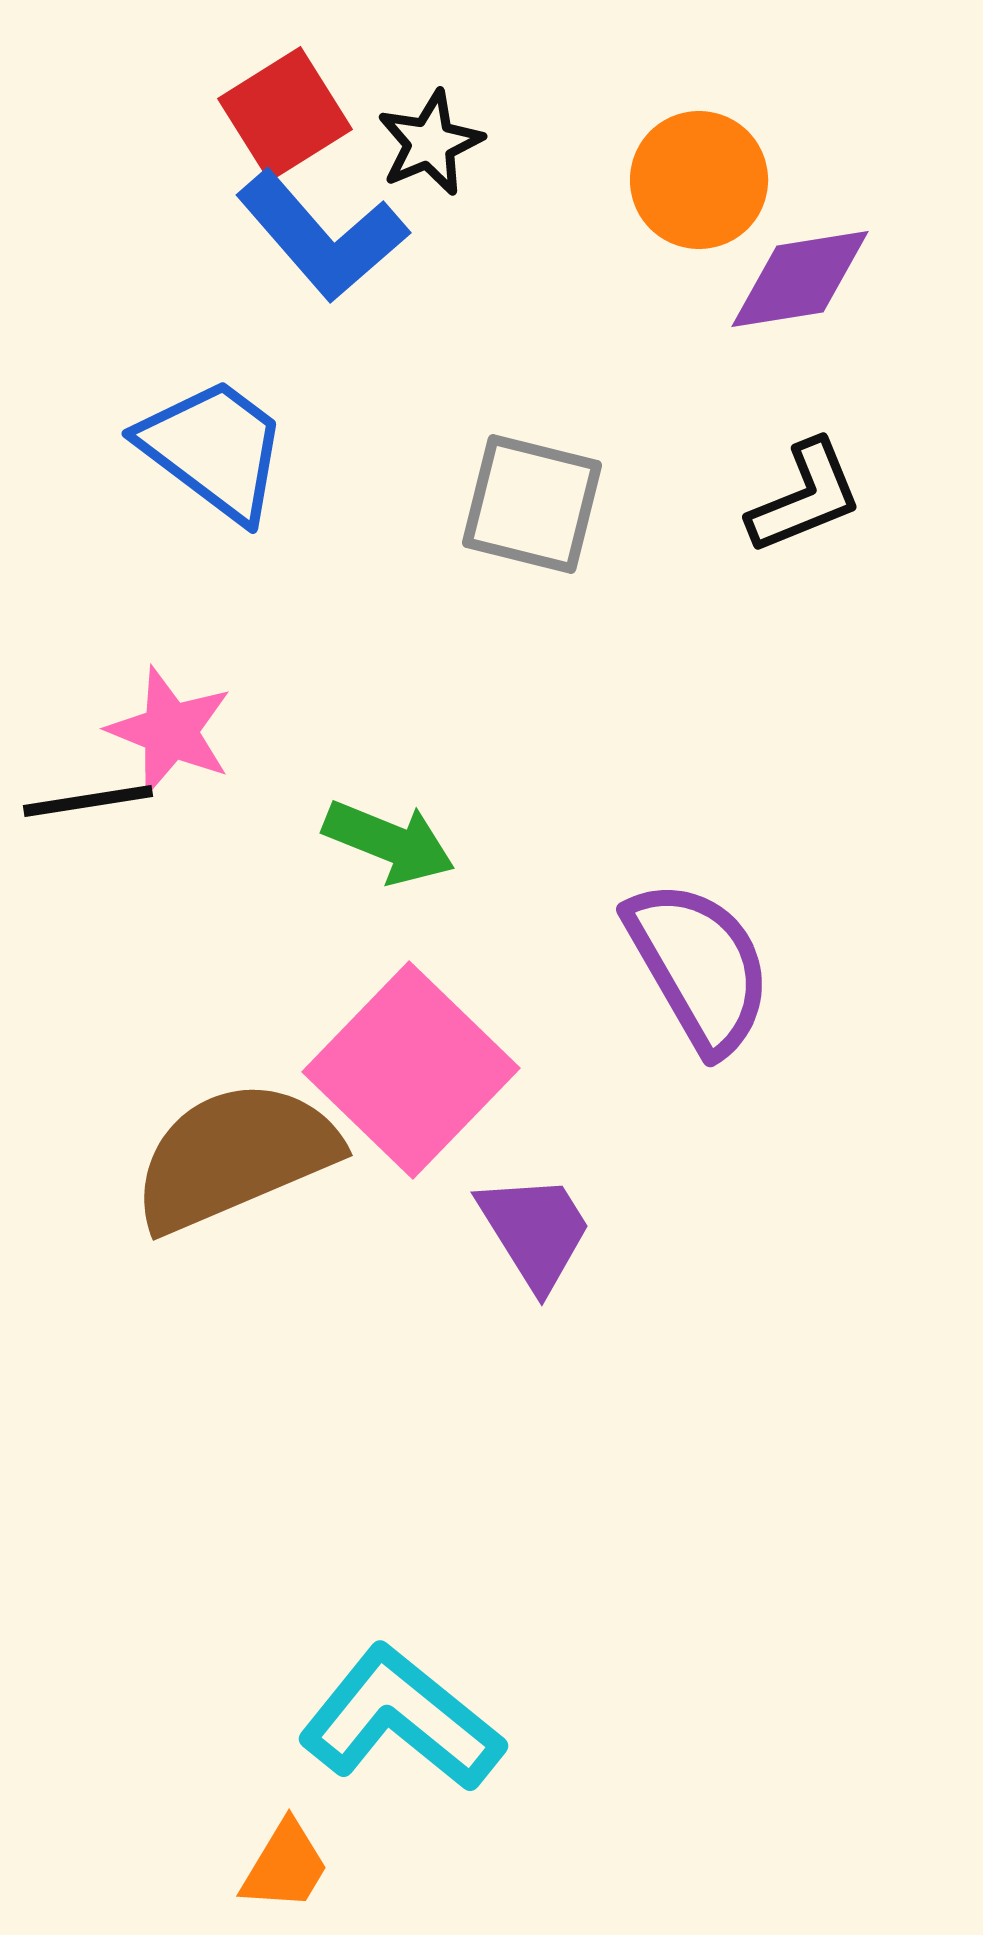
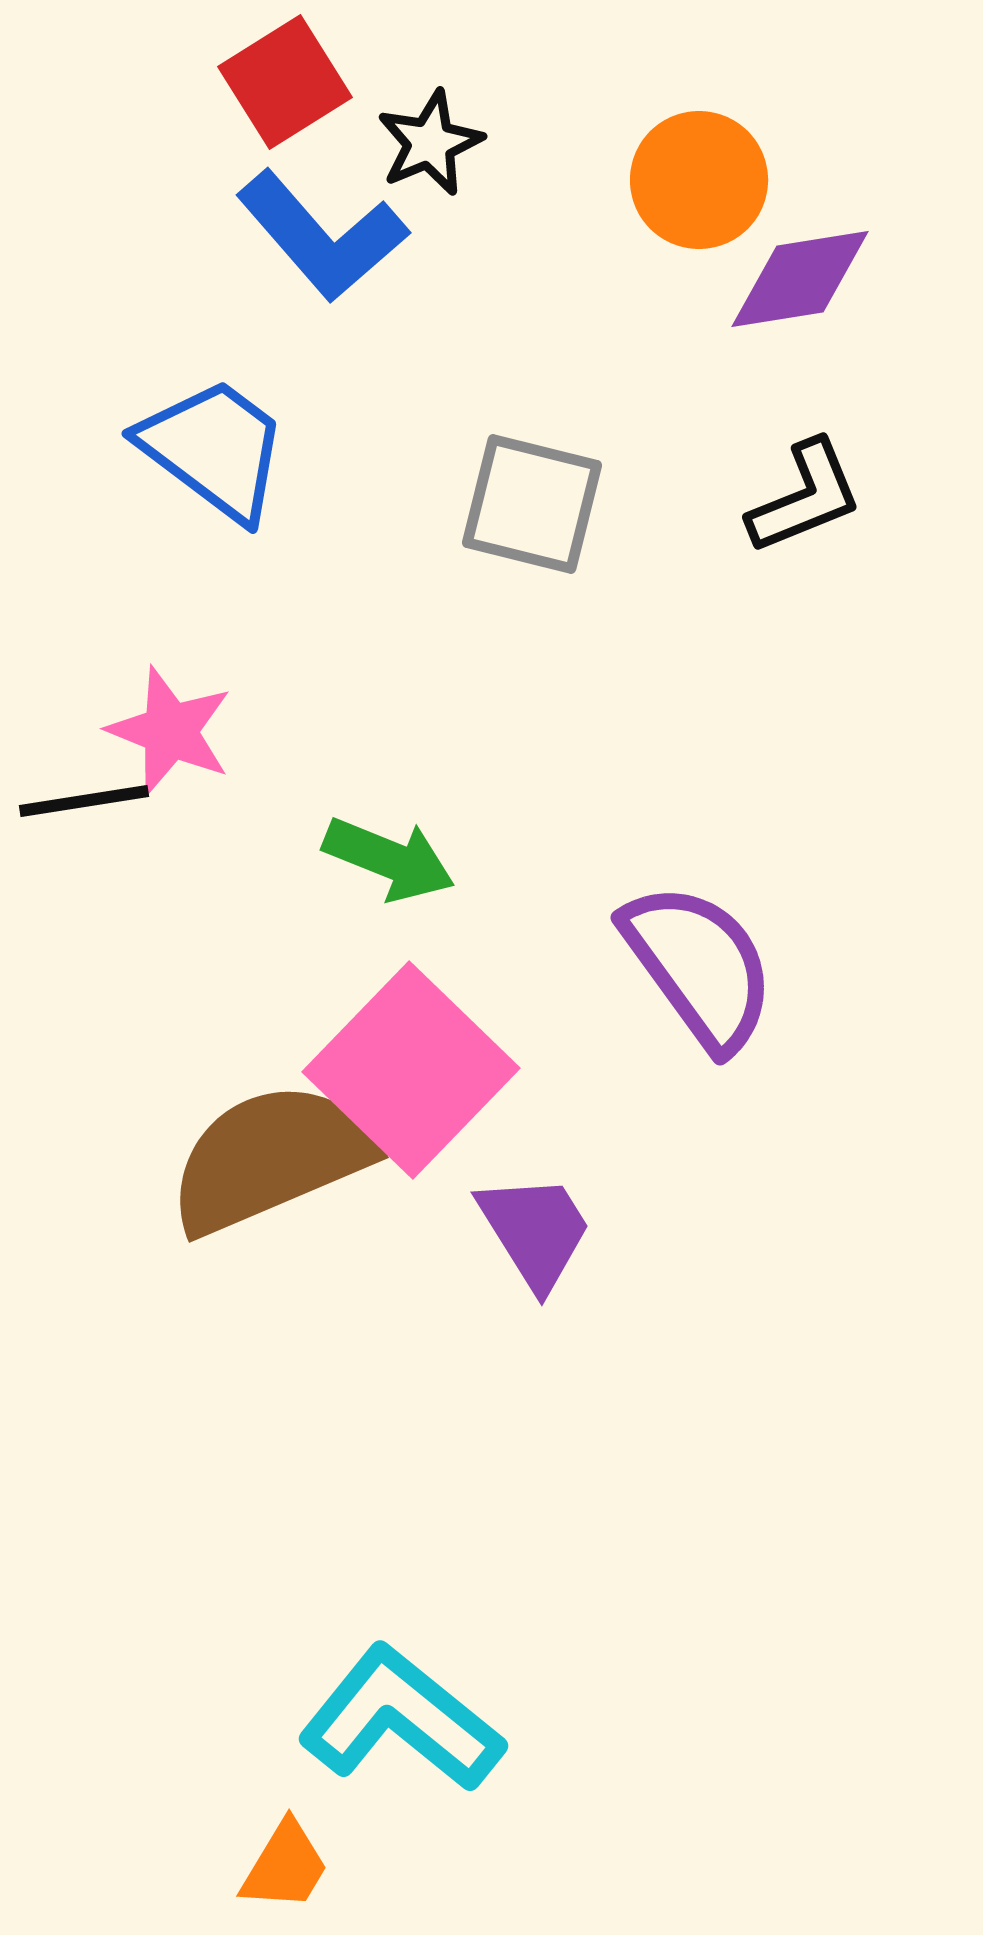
red square: moved 32 px up
black line: moved 4 px left
green arrow: moved 17 px down
purple semicircle: rotated 6 degrees counterclockwise
brown semicircle: moved 36 px right, 2 px down
